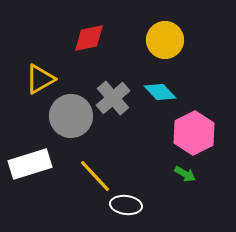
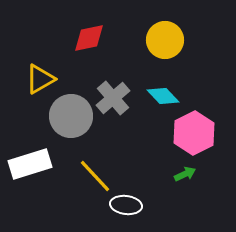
cyan diamond: moved 3 px right, 4 px down
green arrow: rotated 55 degrees counterclockwise
